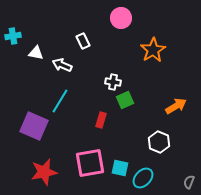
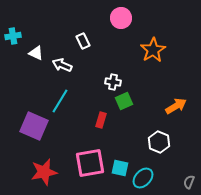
white triangle: rotated 14 degrees clockwise
green square: moved 1 px left, 1 px down
